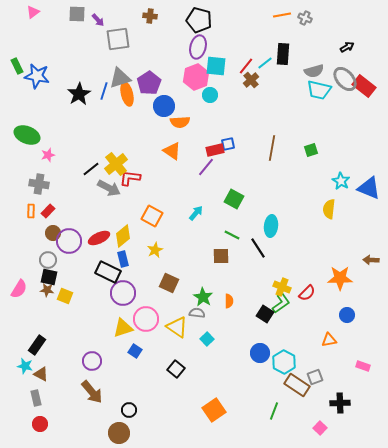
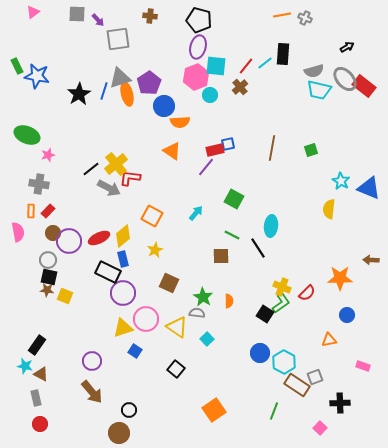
brown cross at (251, 80): moved 11 px left, 7 px down
pink semicircle at (19, 289): moved 1 px left, 57 px up; rotated 42 degrees counterclockwise
